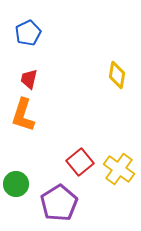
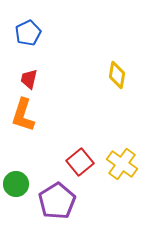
yellow cross: moved 3 px right, 5 px up
purple pentagon: moved 2 px left, 2 px up
